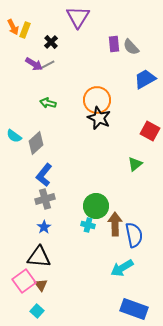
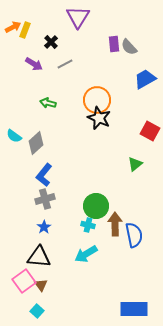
orange arrow: rotated 91 degrees counterclockwise
gray semicircle: moved 2 px left
gray line: moved 18 px right, 1 px up
cyan arrow: moved 36 px left, 14 px up
blue rectangle: rotated 20 degrees counterclockwise
